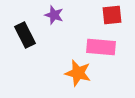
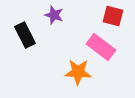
red square: moved 1 px right, 1 px down; rotated 20 degrees clockwise
pink rectangle: rotated 32 degrees clockwise
orange star: moved 1 px up; rotated 12 degrees counterclockwise
